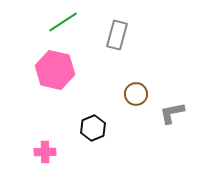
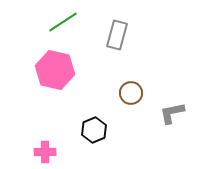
brown circle: moved 5 px left, 1 px up
black hexagon: moved 1 px right, 2 px down
